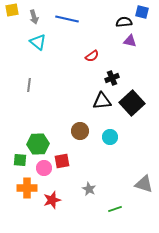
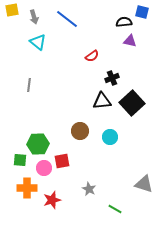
blue line: rotated 25 degrees clockwise
green line: rotated 48 degrees clockwise
